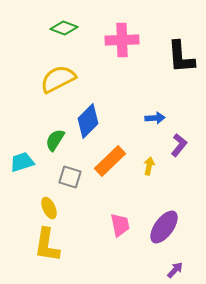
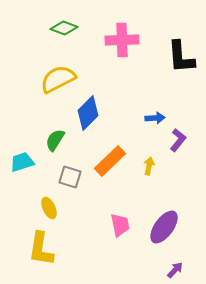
blue diamond: moved 8 px up
purple L-shape: moved 1 px left, 5 px up
yellow L-shape: moved 6 px left, 4 px down
